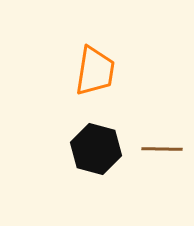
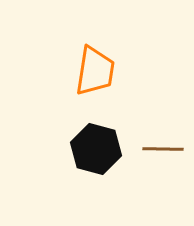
brown line: moved 1 px right
